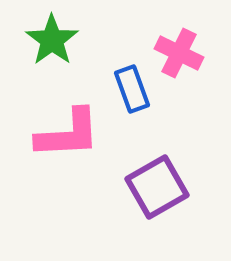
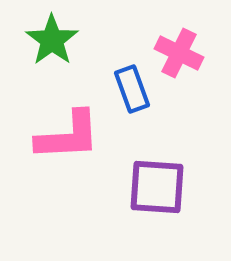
pink L-shape: moved 2 px down
purple square: rotated 34 degrees clockwise
